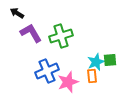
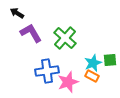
green cross: moved 4 px right, 2 px down; rotated 30 degrees counterclockwise
cyan star: moved 3 px left, 1 px down
blue cross: rotated 15 degrees clockwise
orange rectangle: rotated 56 degrees counterclockwise
